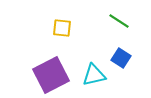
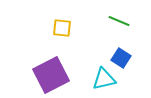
green line: rotated 10 degrees counterclockwise
cyan triangle: moved 10 px right, 4 px down
